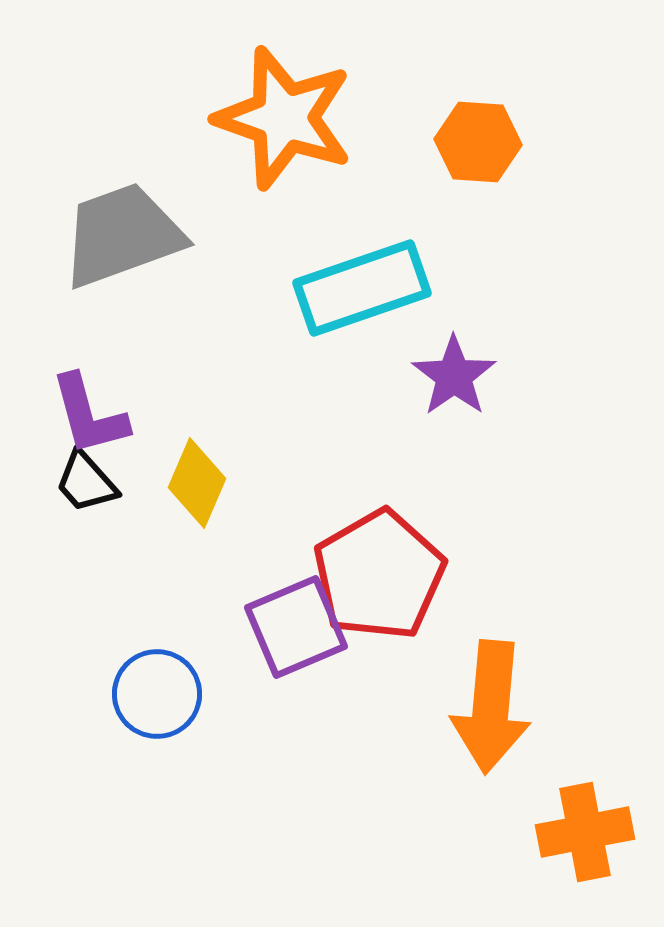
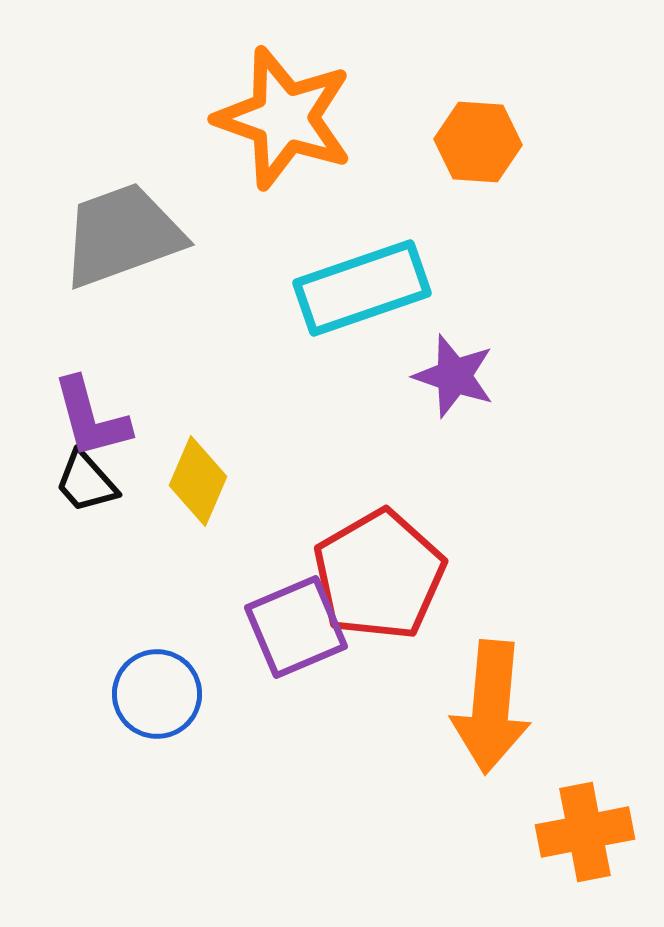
purple star: rotated 18 degrees counterclockwise
purple L-shape: moved 2 px right, 3 px down
yellow diamond: moved 1 px right, 2 px up
